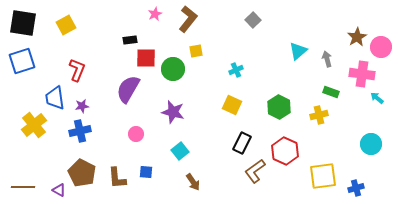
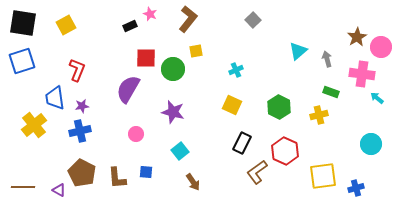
pink star at (155, 14): moved 5 px left; rotated 24 degrees counterclockwise
black rectangle at (130, 40): moved 14 px up; rotated 16 degrees counterclockwise
brown L-shape at (255, 171): moved 2 px right, 1 px down
